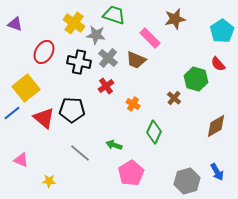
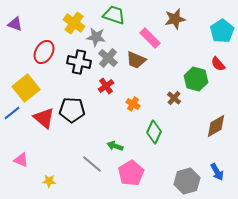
gray star: moved 2 px down
green arrow: moved 1 px right, 1 px down
gray line: moved 12 px right, 11 px down
